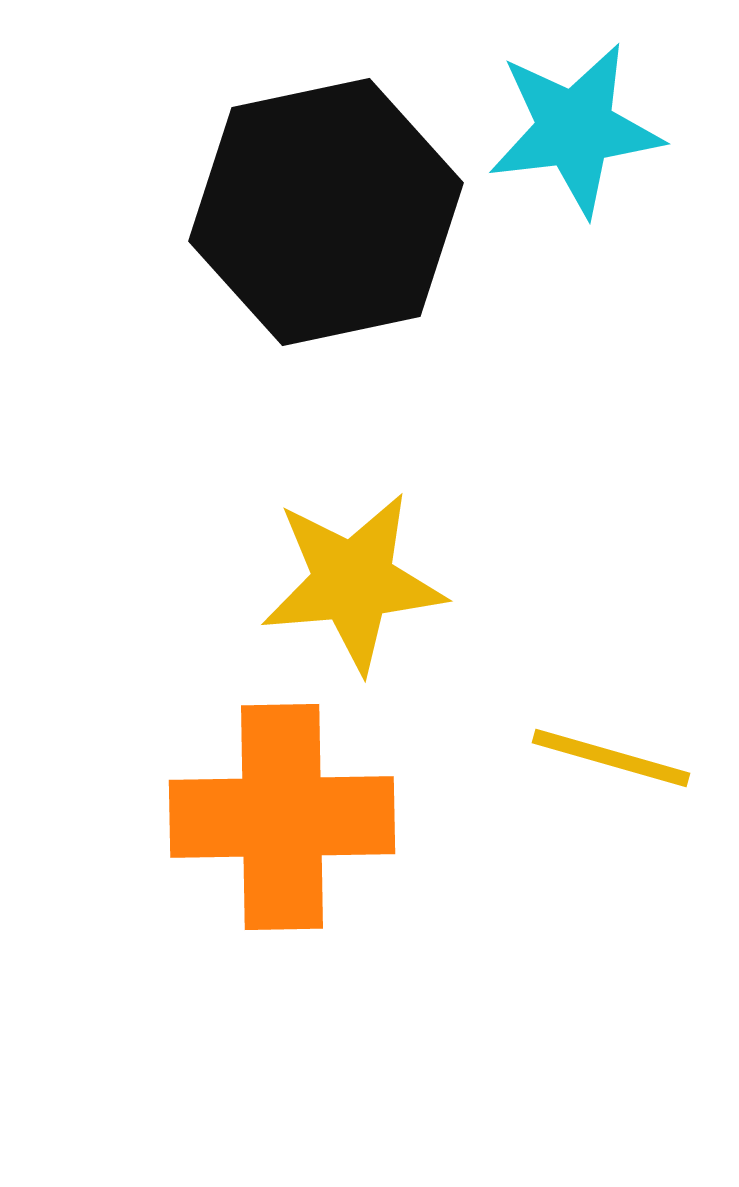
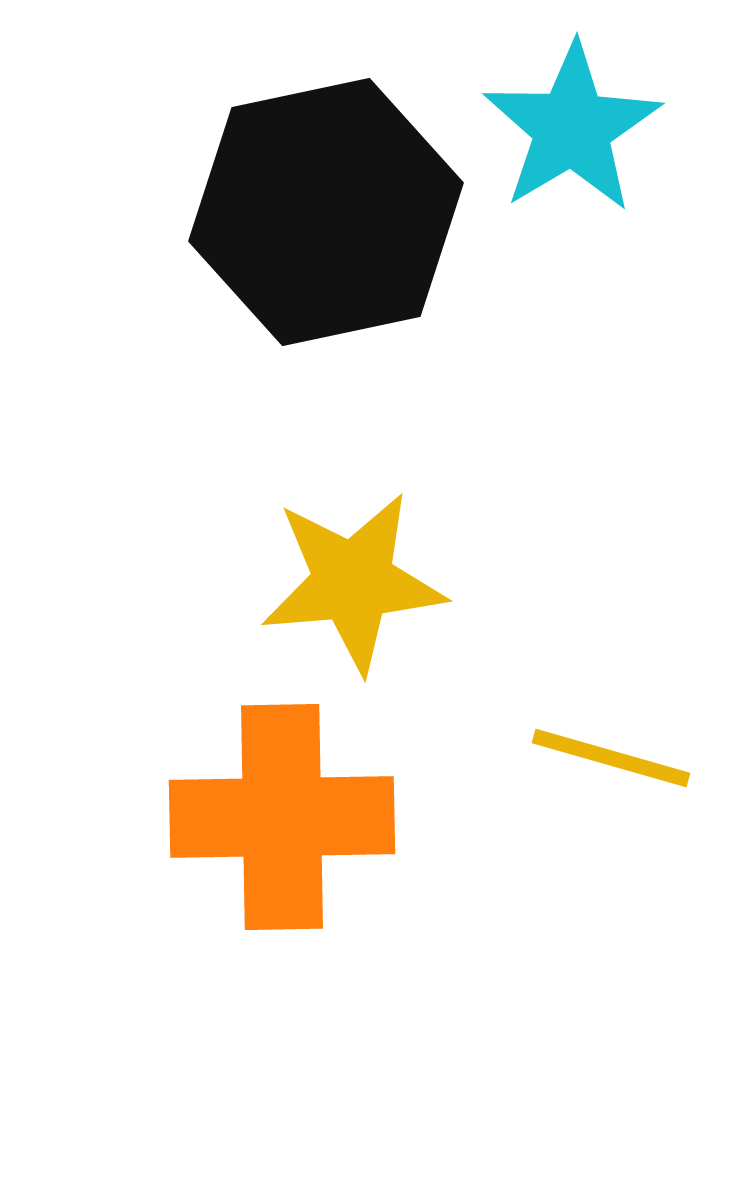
cyan star: moved 3 px left, 1 px up; rotated 24 degrees counterclockwise
